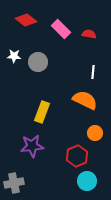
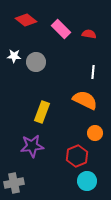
gray circle: moved 2 px left
